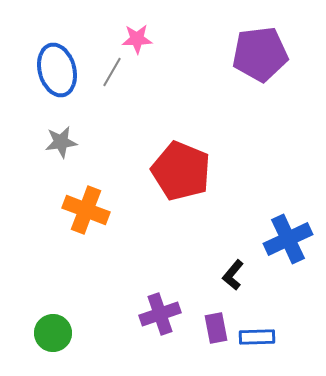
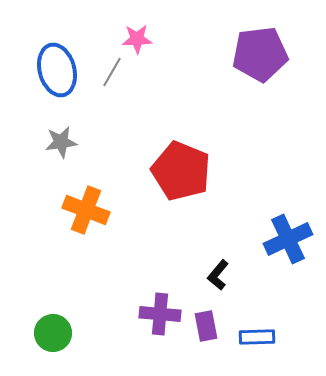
black L-shape: moved 15 px left
purple cross: rotated 24 degrees clockwise
purple rectangle: moved 10 px left, 2 px up
